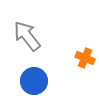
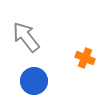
gray arrow: moved 1 px left, 1 px down
